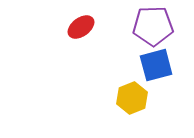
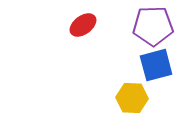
red ellipse: moved 2 px right, 2 px up
yellow hexagon: rotated 24 degrees clockwise
